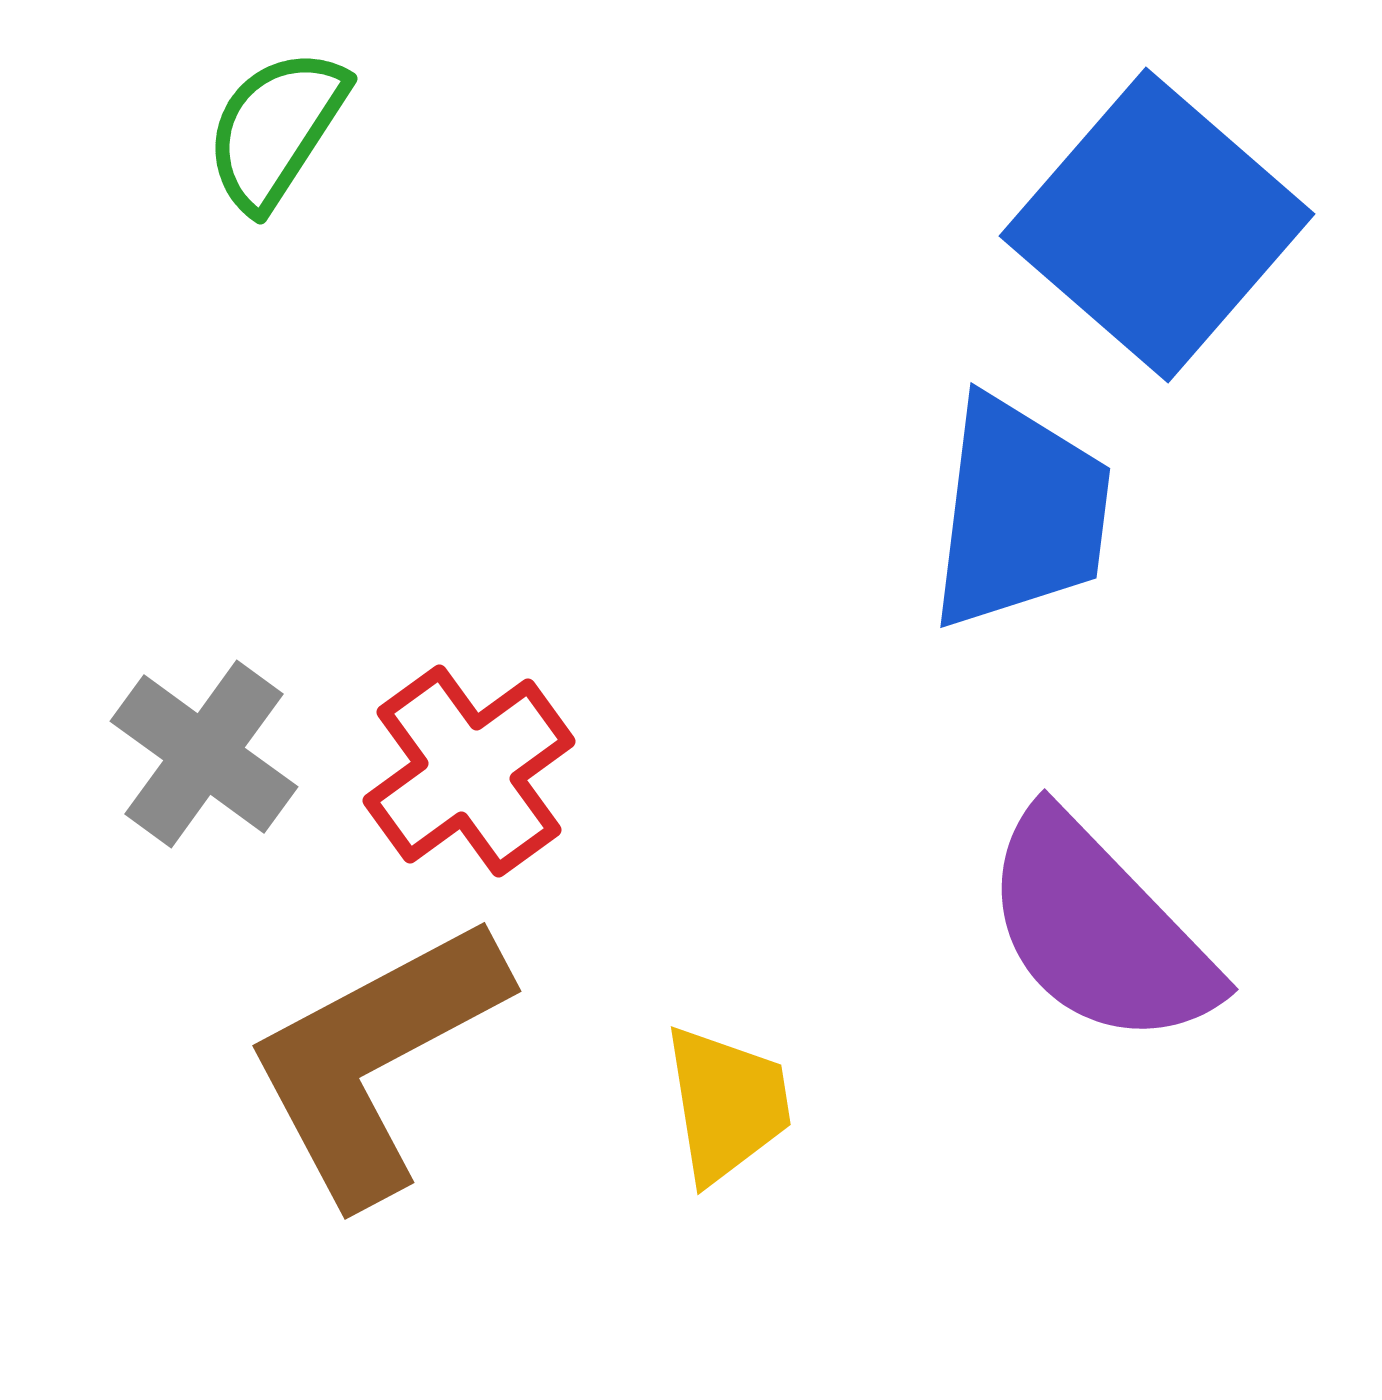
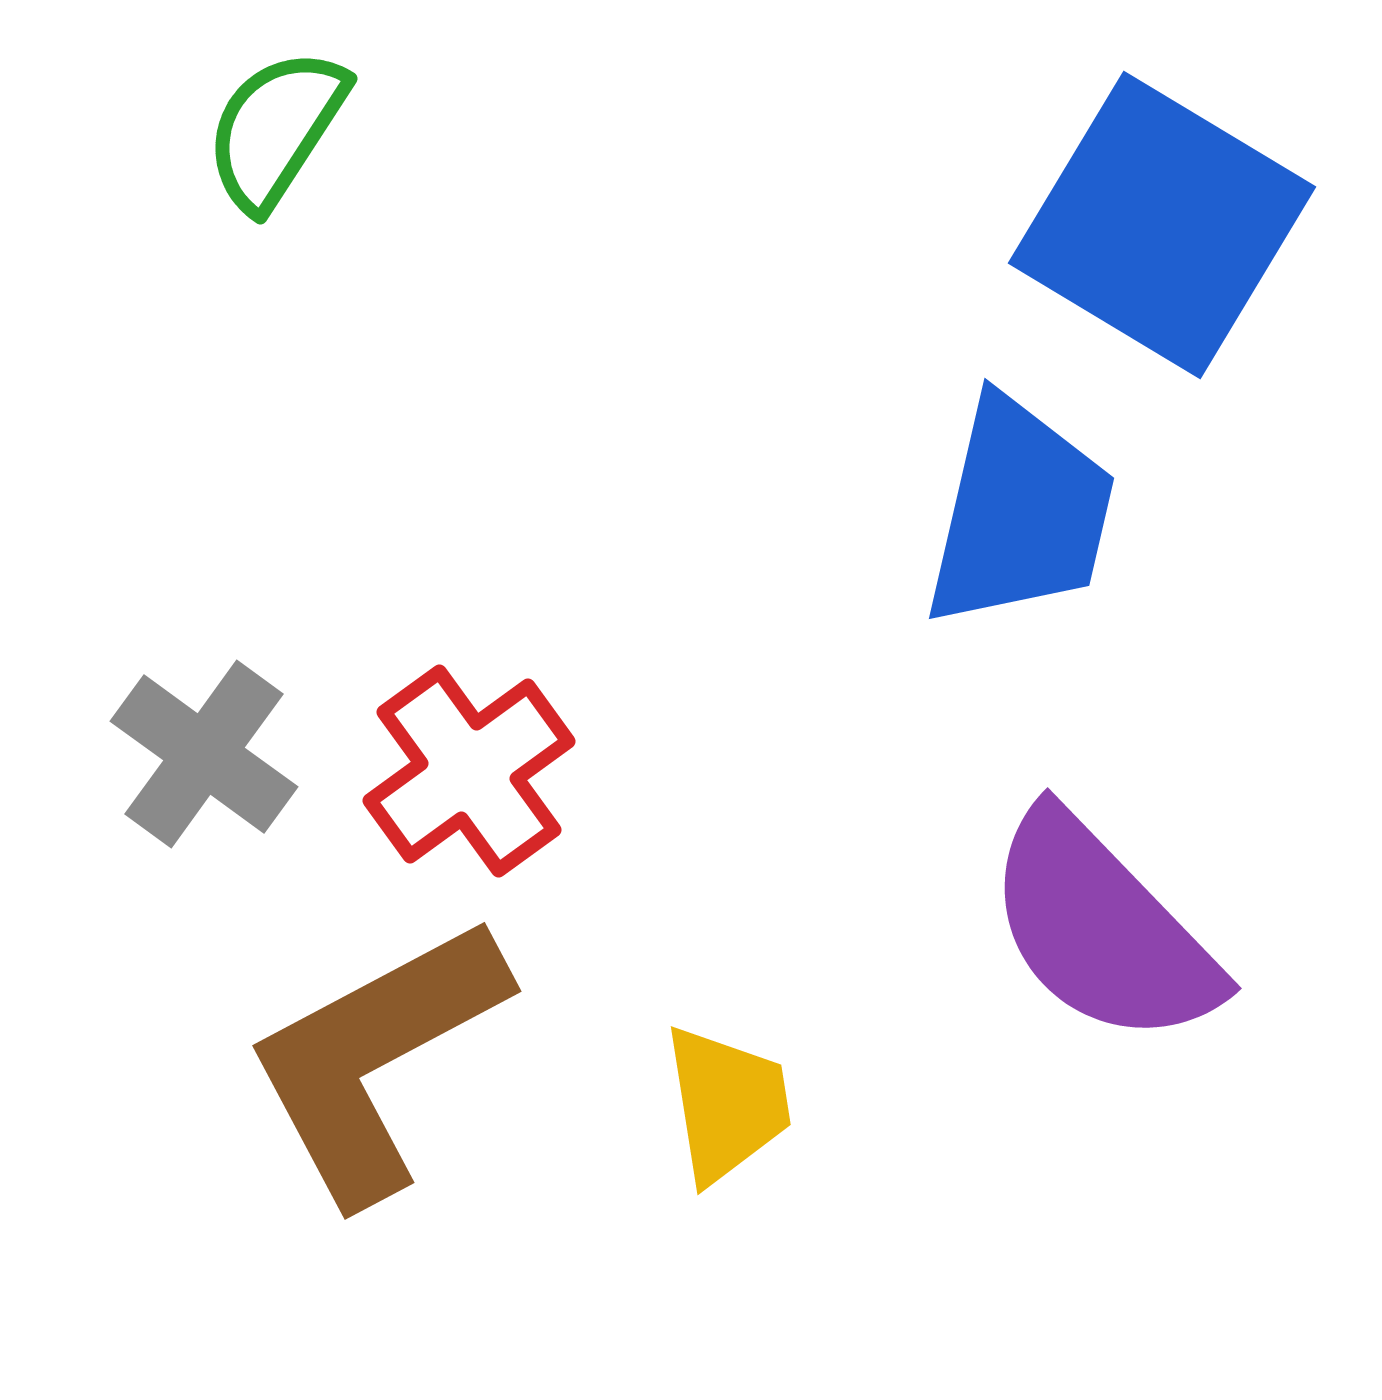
blue square: moved 5 px right; rotated 10 degrees counterclockwise
blue trapezoid: rotated 6 degrees clockwise
purple semicircle: moved 3 px right, 1 px up
